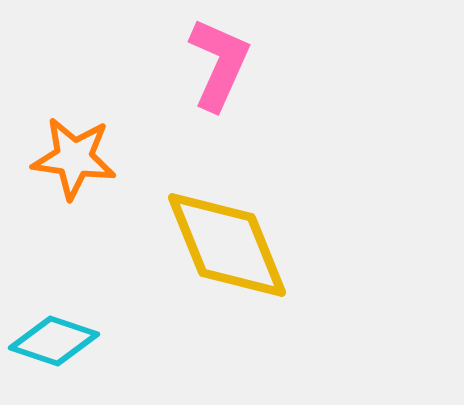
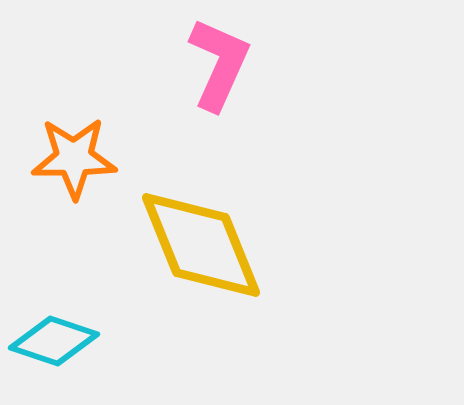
orange star: rotated 8 degrees counterclockwise
yellow diamond: moved 26 px left
